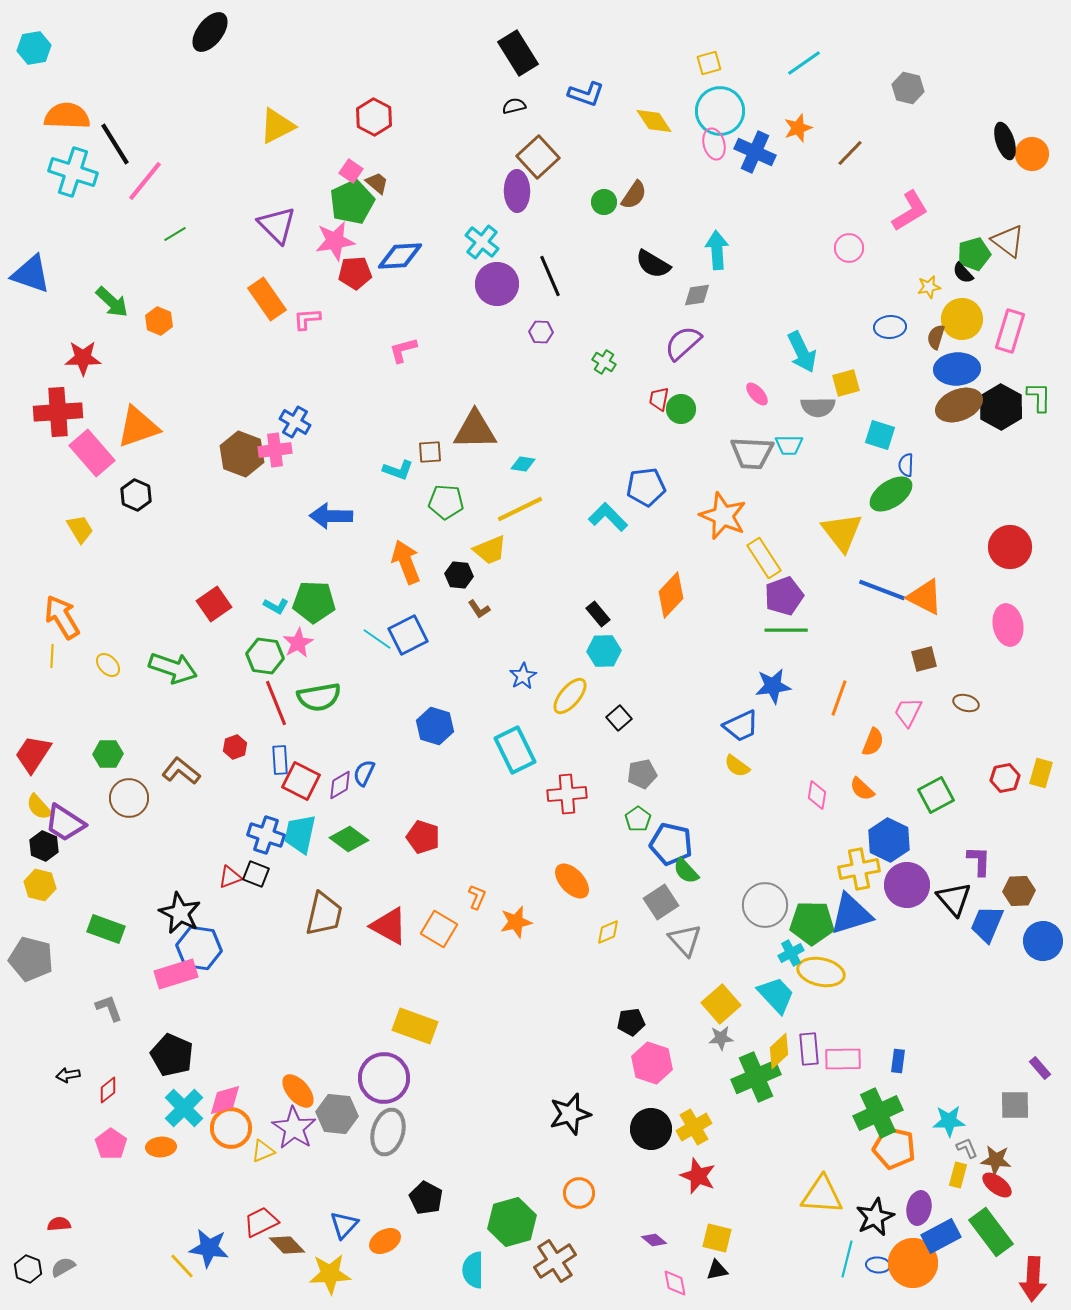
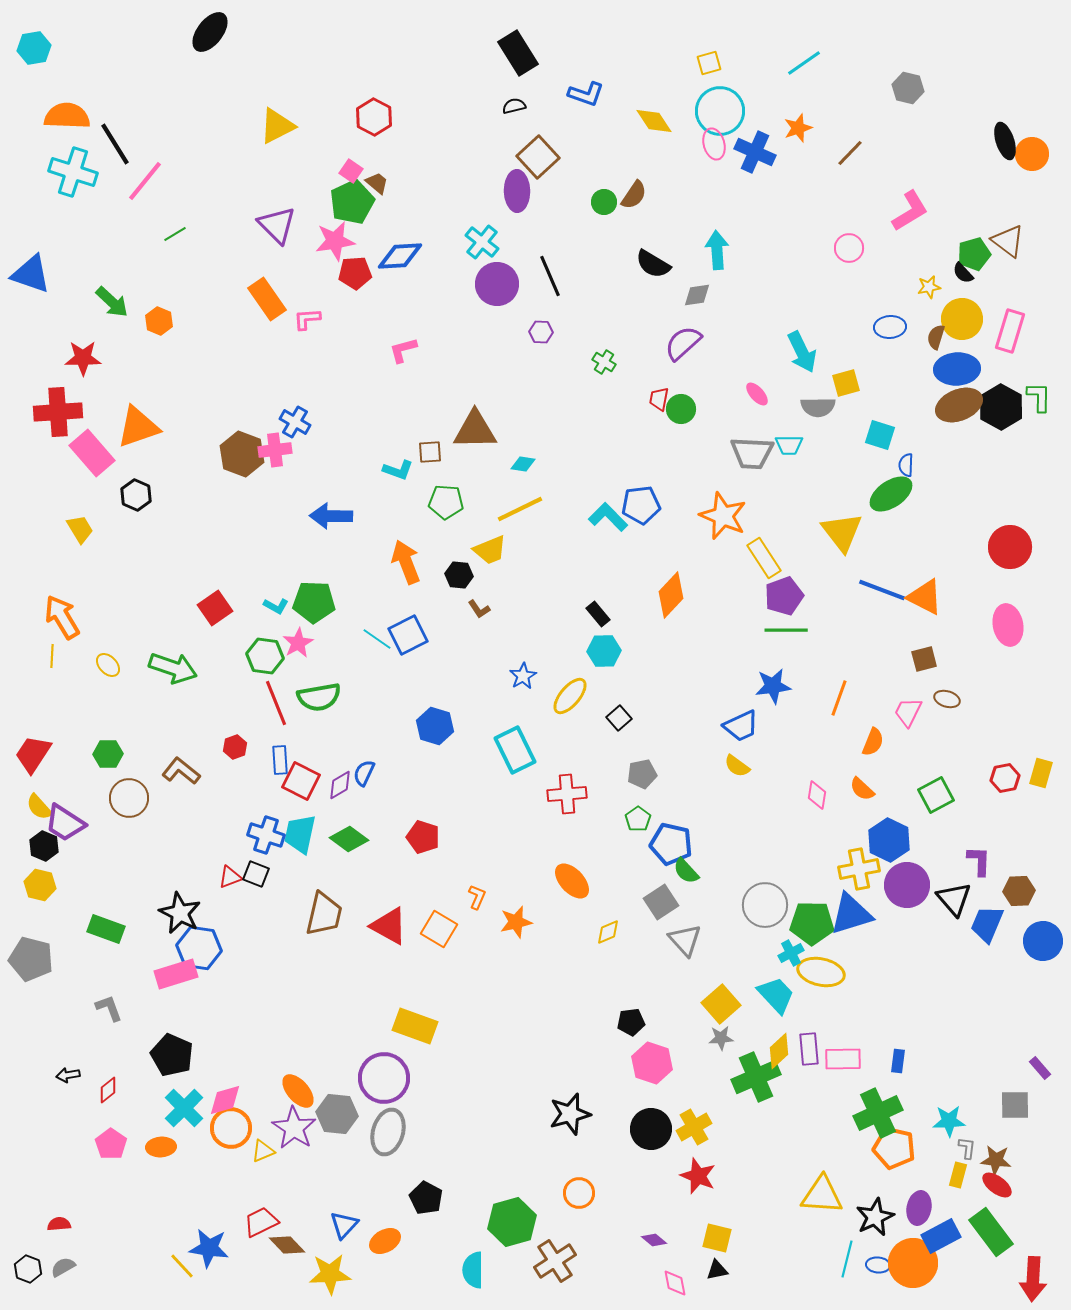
blue pentagon at (646, 487): moved 5 px left, 18 px down
red square at (214, 604): moved 1 px right, 4 px down
brown ellipse at (966, 703): moved 19 px left, 4 px up
gray L-shape at (967, 1148): rotated 30 degrees clockwise
